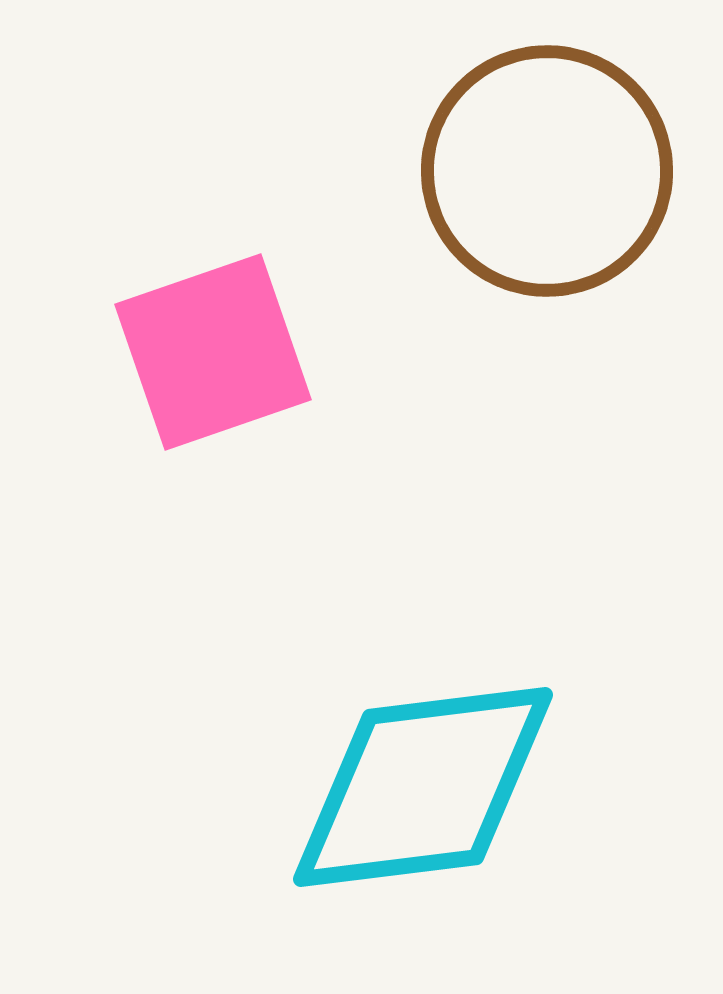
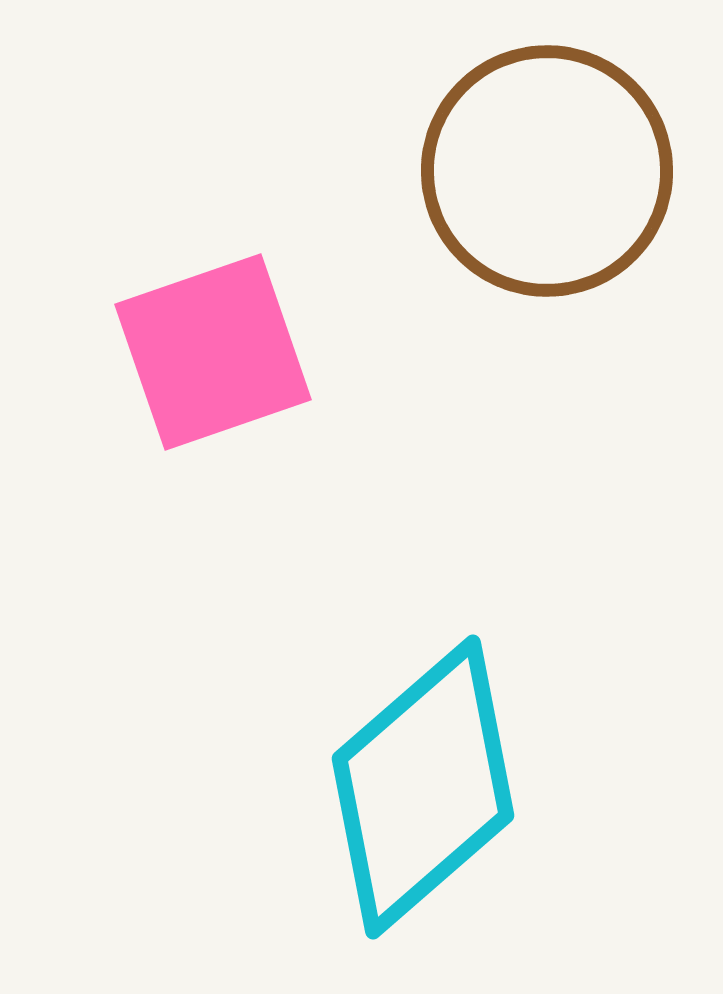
cyan diamond: rotated 34 degrees counterclockwise
